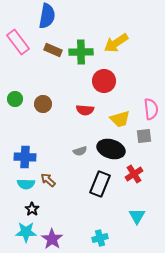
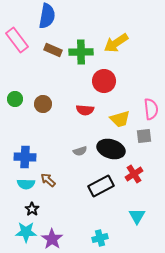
pink rectangle: moved 1 px left, 2 px up
black rectangle: moved 1 px right, 2 px down; rotated 40 degrees clockwise
